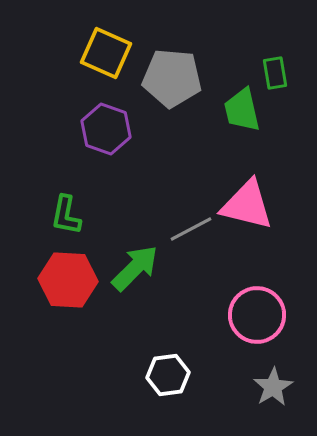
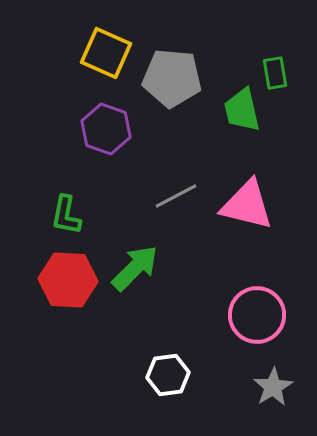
gray line: moved 15 px left, 33 px up
